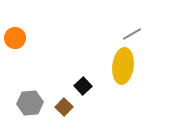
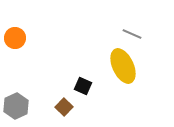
gray line: rotated 54 degrees clockwise
yellow ellipse: rotated 32 degrees counterclockwise
black square: rotated 24 degrees counterclockwise
gray hexagon: moved 14 px left, 3 px down; rotated 20 degrees counterclockwise
